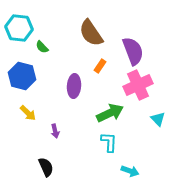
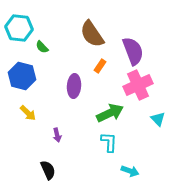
brown semicircle: moved 1 px right, 1 px down
purple arrow: moved 2 px right, 4 px down
black semicircle: moved 2 px right, 3 px down
